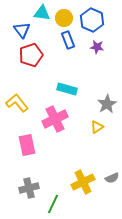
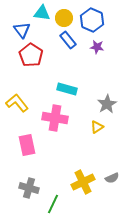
blue rectangle: rotated 18 degrees counterclockwise
red pentagon: rotated 20 degrees counterclockwise
pink cross: moved 1 px up; rotated 35 degrees clockwise
gray cross: rotated 30 degrees clockwise
